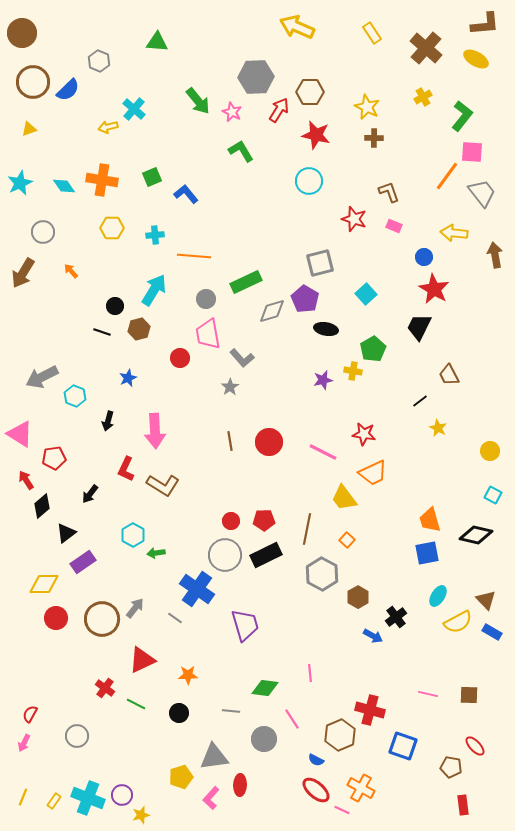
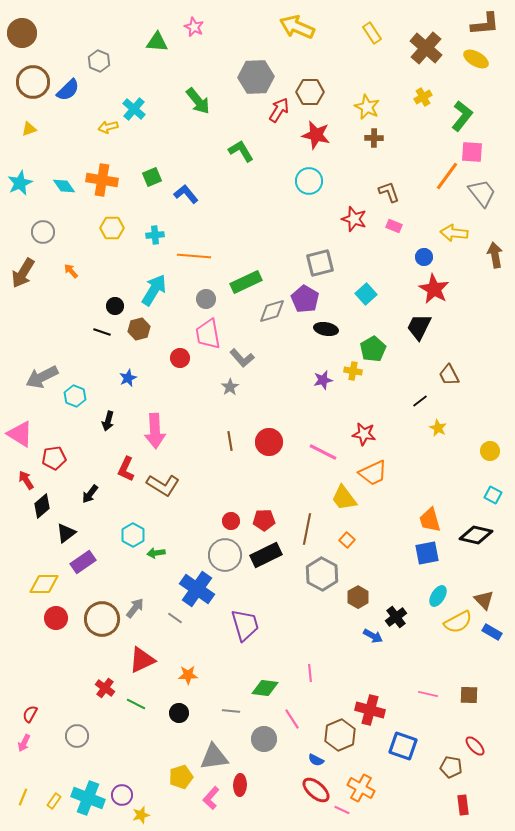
pink star at (232, 112): moved 38 px left, 85 px up
brown triangle at (486, 600): moved 2 px left
